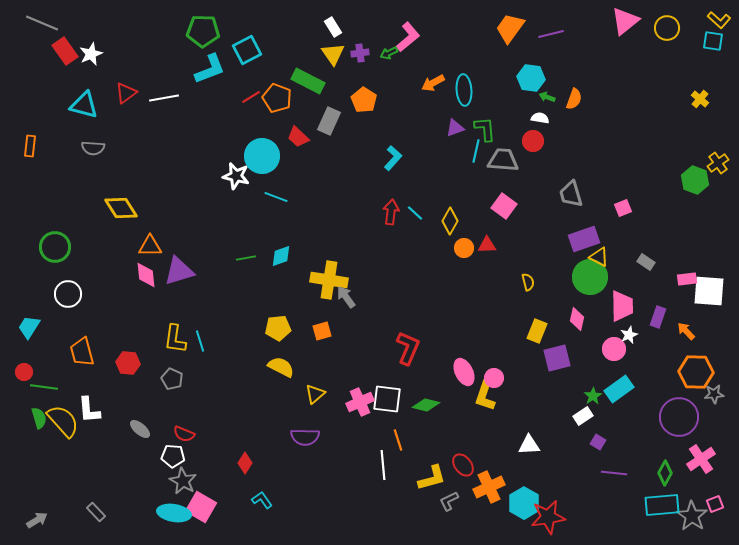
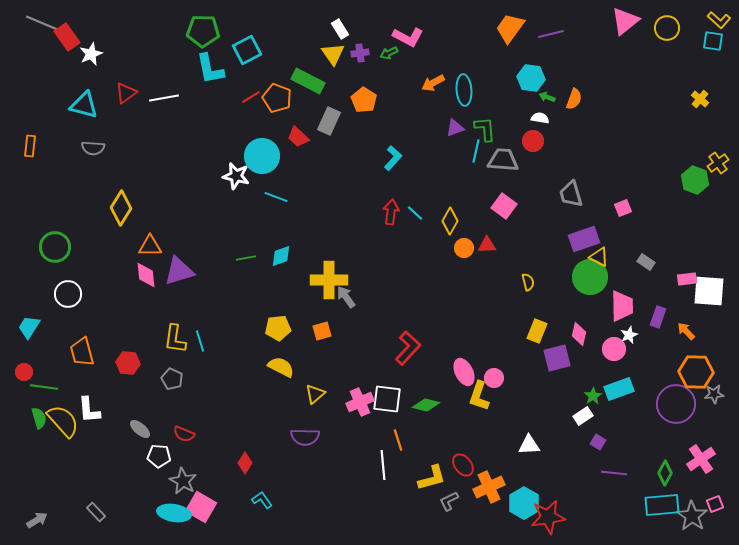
white rectangle at (333, 27): moved 7 px right, 2 px down
pink L-shape at (408, 37): rotated 68 degrees clockwise
red rectangle at (65, 51): moved 2 px right, 14 px up
cyan L-shape at (210, 69): rotated 100 degrees clockwise
yellow diamond at (121, 208): rotated 64 degrees clockwise
yellow cross at (329, 280): rotated 9 degrees counterclockwise
pink diamond at (577, 319): moved 2 px right, 15 px down
red L-shape at (408, 348): rotated 20 degrees clockwise
cyan rectangle at (619, 389): rotated 16 degrees clockwise
yellow L-shape at (485, 396): moved 6 px left
purple circle at (679, 417): moved 3 px left, 13 px up
white pentagon at (173, 456): moved 14 px left
